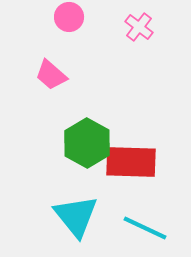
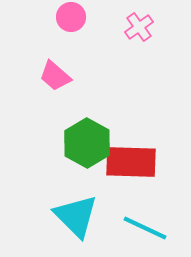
pink circle: moved 2 px right
pink cross: rotated 16 degrees clockwise
pink trapezoid: moved 4 px right, 1 px down
cyan triangle: rotated 6 degrees counterclockwise
